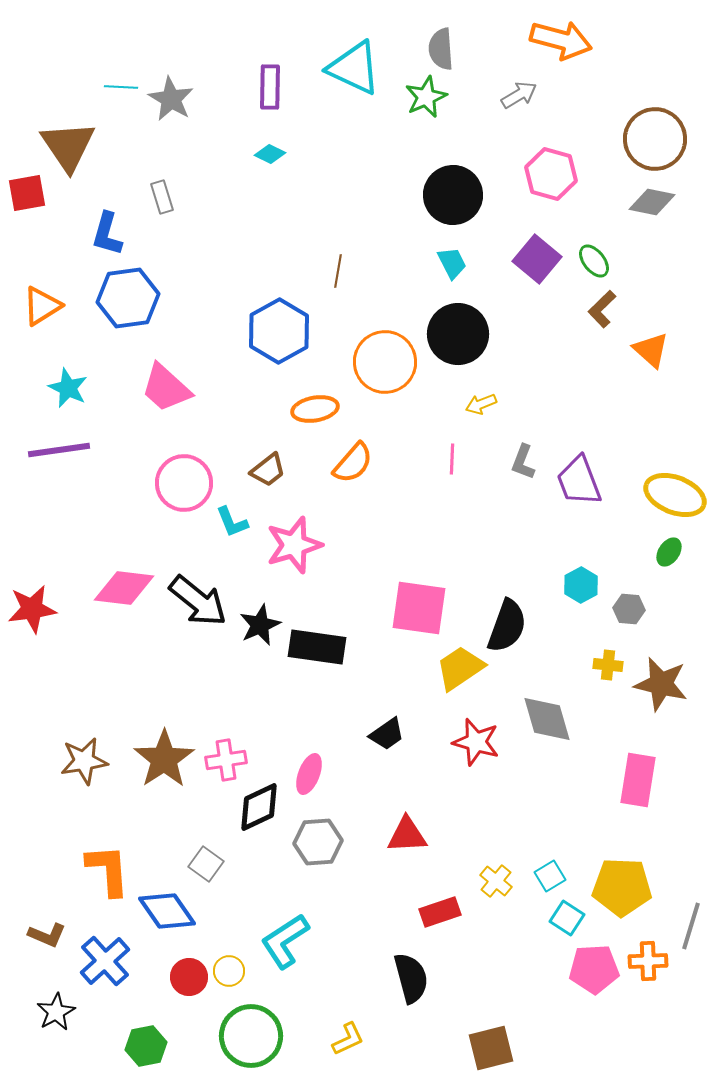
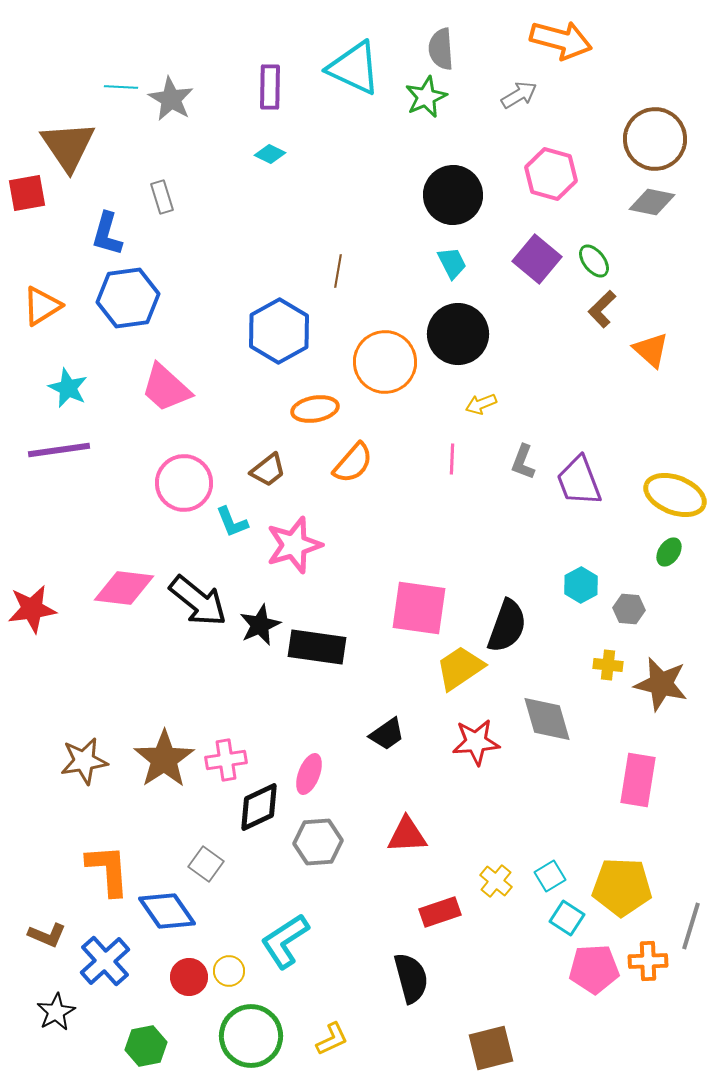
red star at (476, 742): rotated 21 degrees counterclockwise
yellow L-shape at (348, 1039): moved 16 px left
